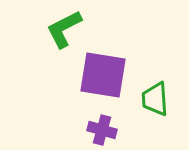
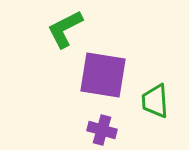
green L-shape: moved 1 px right
green trapezoid: moved 2 px down
